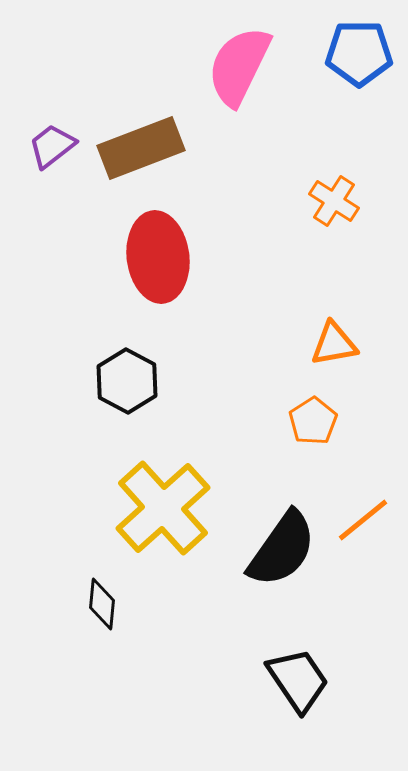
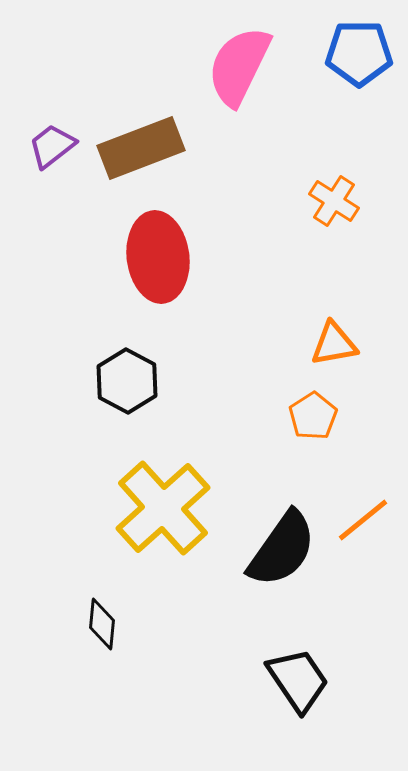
orange pentagon: moved 5 px up
black diamond: moved 20 px down
